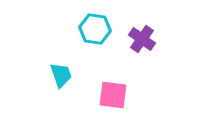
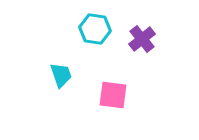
purple cross: rotated 16 degrees clockwise
